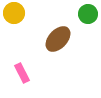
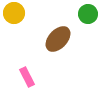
pink rectangle: moved 5 px right, 4 px down
